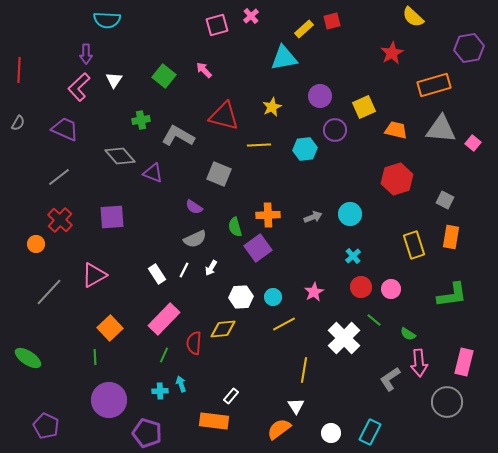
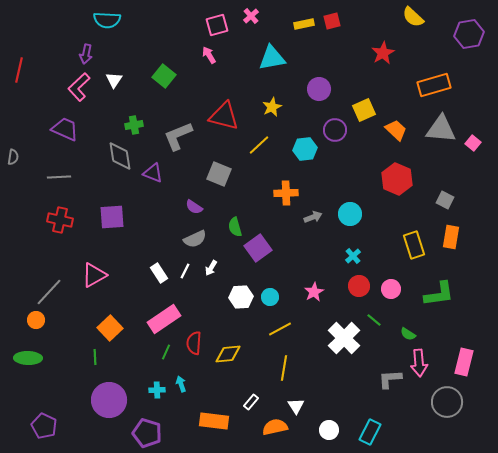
yellow rectangle at (304, 29): moved 5 px up; rotated 30 degrees clockwise
purple hexagon at (469, 48): moved 14 px up
red star at (392, 53): moved 9 px left
purple arrow at (86, 54): rotated 12 degrees clockwise
cyan triangle at (284, 58): moved 12 px left
red line at (19, 70): rotated 10 degrees clockwise
pink arrow at (204, 70): moved 5 px right, 15 px up; rotated 12 degrees clockwise
purple circle at (320, 96): moved 1 px left, 7 px up
yellow square at (364, 107): moved 3 px down
green cross at (141, 120): moved 7 px left, 5 px down
gray semicircle at (18, 123): moved 5 px left, 34 px down; rotated 21 degrees counterclockwise
orange trapezoid at (396, 130): rotated 30 degrees clockwise
gray L-shape at (178, 136): rotated 52 degrees counterclockwise
yellow line at (259, 145): rotated 40 degrees counterclockwise
gray diamond at (120, 156): rotated 32 degrees clockwise
gray line at (59, 177): rotated 35 degrees clockwise
red hexagon at (397, 179): rotated 20 degrees counterclockwise
orange cross at (268, 215): moved 18 px right, 22 px up
red cross at (60, 220): rotated 30 degrees counterclockwise
orange circle at (36, 244): moved 76 px down
white line at (184, 270): moved 1 px right, 1 px down
white rectangle at (157, 274): moved 2 px right, 1 px up
red circle at (361, 287): moved 2 px left, 1 px up
green L-shape at (452, 295): moved 13 px left, 1 px up
cyan circle at (273, 297): moved 3 px left
pink rectangle at (164, 319): rotated 12 degrees clockwise
yellow line at (284, 324): moved 4 px left, 5 px down
yellow diamond at (223, 329): moved 5 px right, 25 px down
green line at (164, 355): moved 2 px right, 3 px up
green ellipse at (28, 358): rotated 32 degrees counterclockwise
yellow line at (304, 370): moved 20 px left, 2 px up
gray L-shape at (390, 379): rotated 30 degrees clockwise
cyan cross at (160, 391): moved 3 px left, 1 px up
white rectangle at (231, 396): moved 20 px right, 6 px down
purple pentagon at (46, 426): moved 2 px left
orange semicircle at (279, 429): moved 4 px left, 2 px up; rotated 25 degrees clockwise
white circle at (331, 433): moved 2 px left, 3 px up
